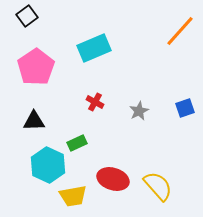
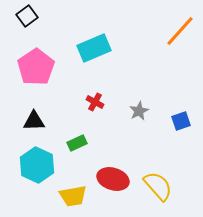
blue square: moved 4 px left, 13 px down
cyan hexagon: moved 11 px left
